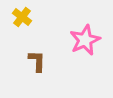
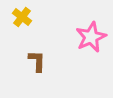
pink star: moved 6 px right, 3 px up
